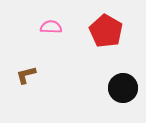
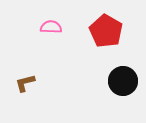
brown L-shape: moved 1 px left, 8 px down
black circle: moved 7 px up
